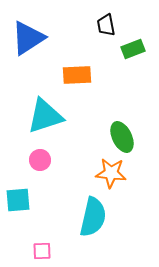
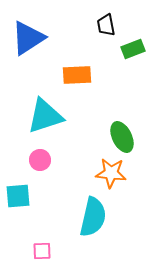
cyan square: moved 4 px up
